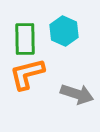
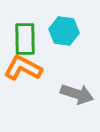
cyan hexagon: rotated 16 degrees counterclockwise
orange L-shape: moved 4 px left, 6 px up; rotated 42 degrees clockwise
